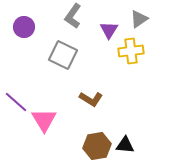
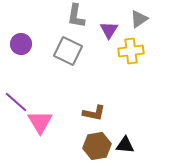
gray L-shape: moved 3 px right; rotated 25 degrees counterclockwise
purple circle: moved 3 px left, 17 px down
gray square: moved 5 px right, 4 px up
brown L-shape: moved 3 px right, 14 px down; rotated 20 degrees counterclockwise
pink triangle: moved 4 px left, 2 px down
